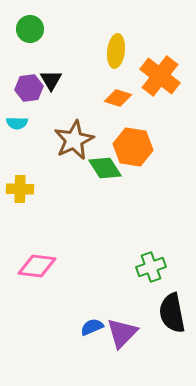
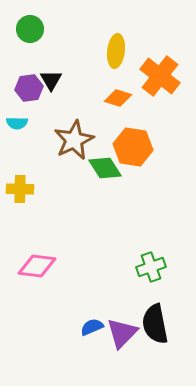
black semicircle: moved 17 px left, 11 px down
